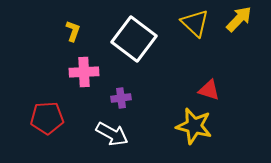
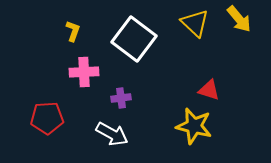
yellow arrow: rotated 96 degrees clockwise
